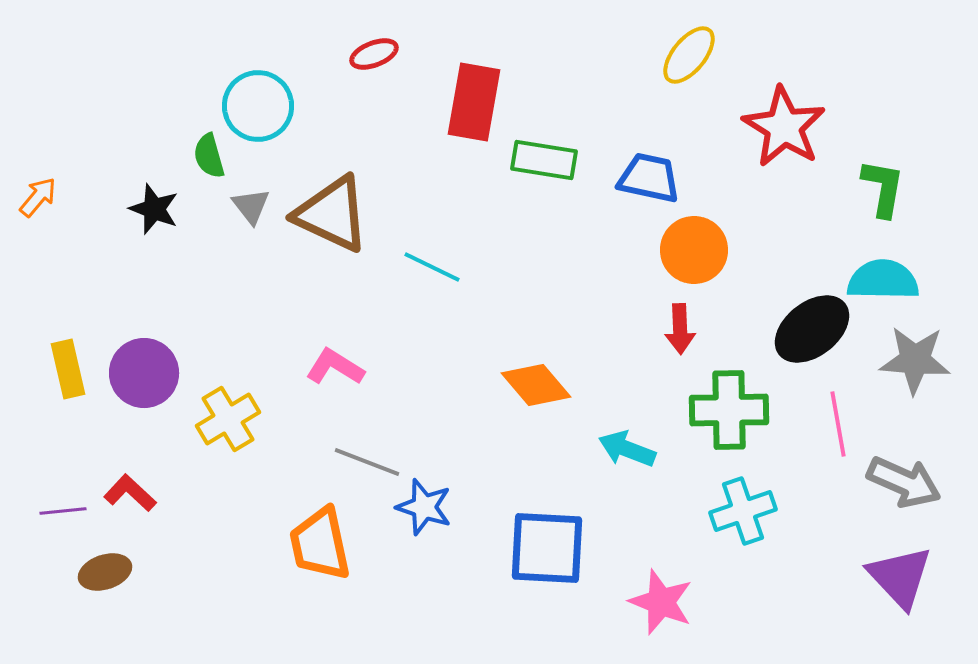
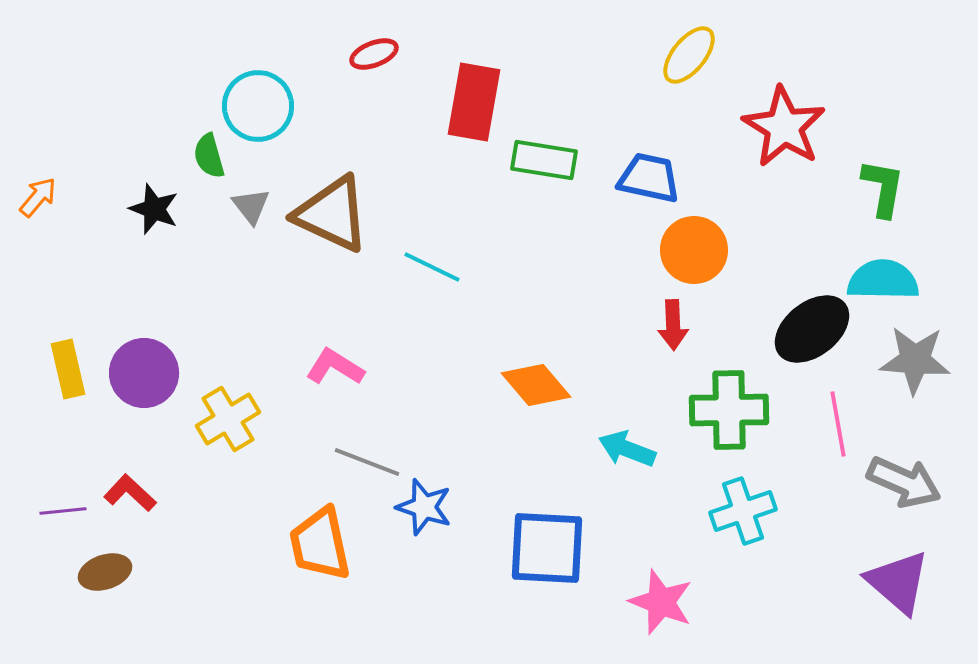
red arrow: moved 7 px left, 4 px up
purple triangle: moved 2 px left, 5 px down; rotated 6 degrees counterclockwise
